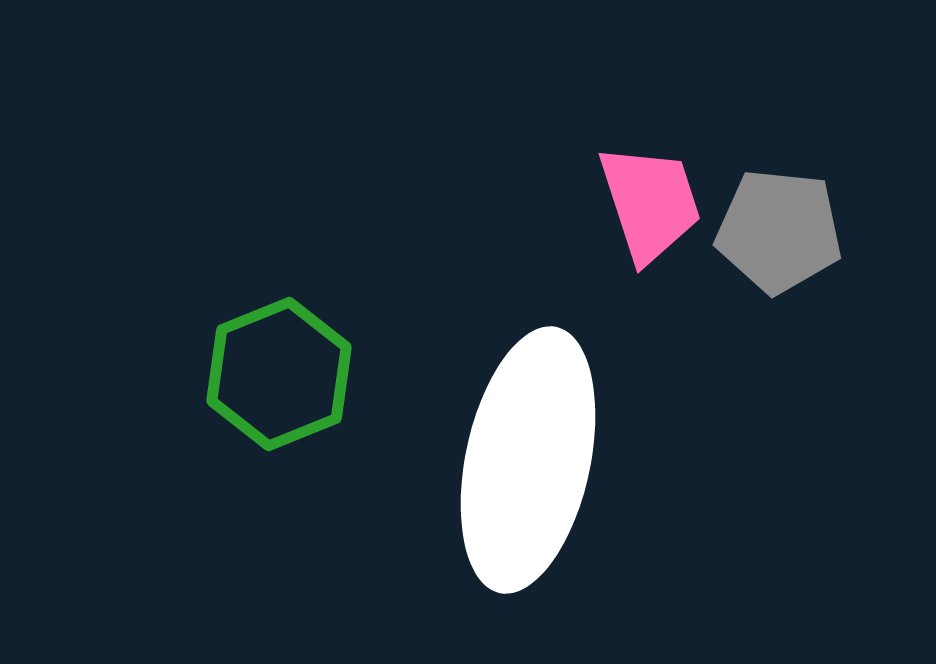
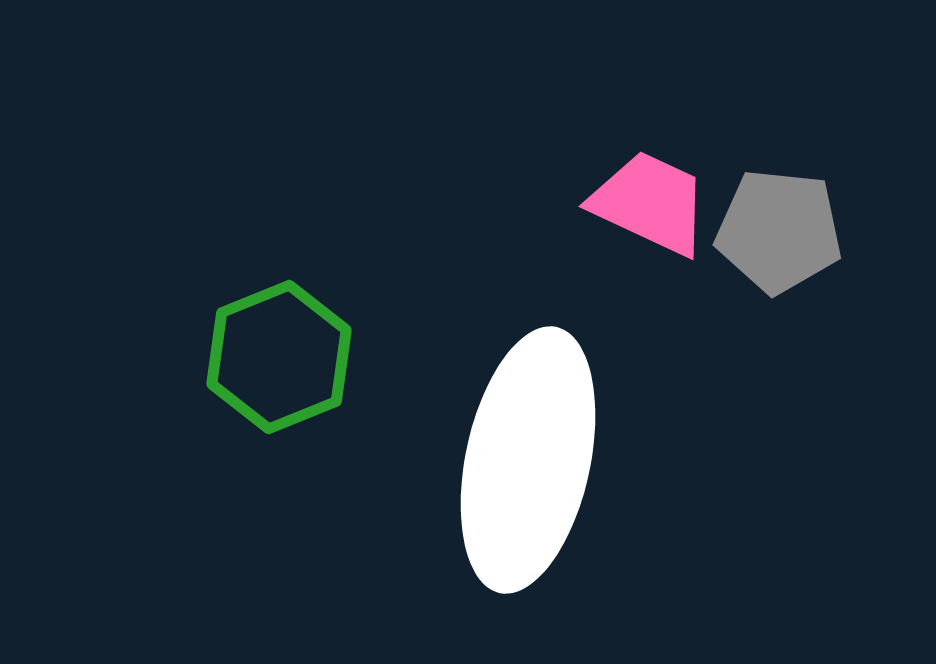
pink trapezoid: rotated 47 degrees counterclockwise
green hexagon: moved 17 px up
